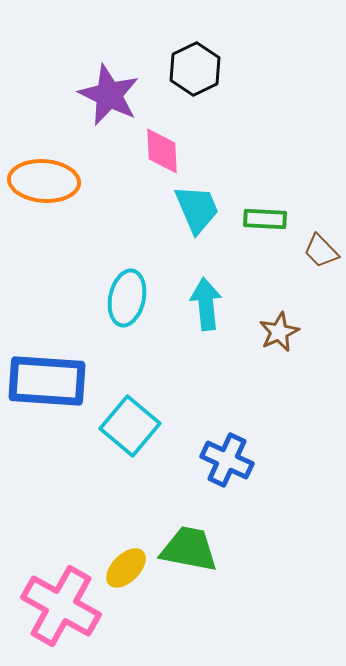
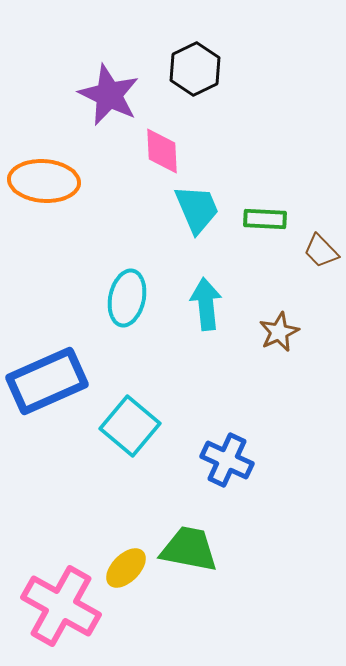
blue rectangle: rotated 28 degrees counterclockwise
